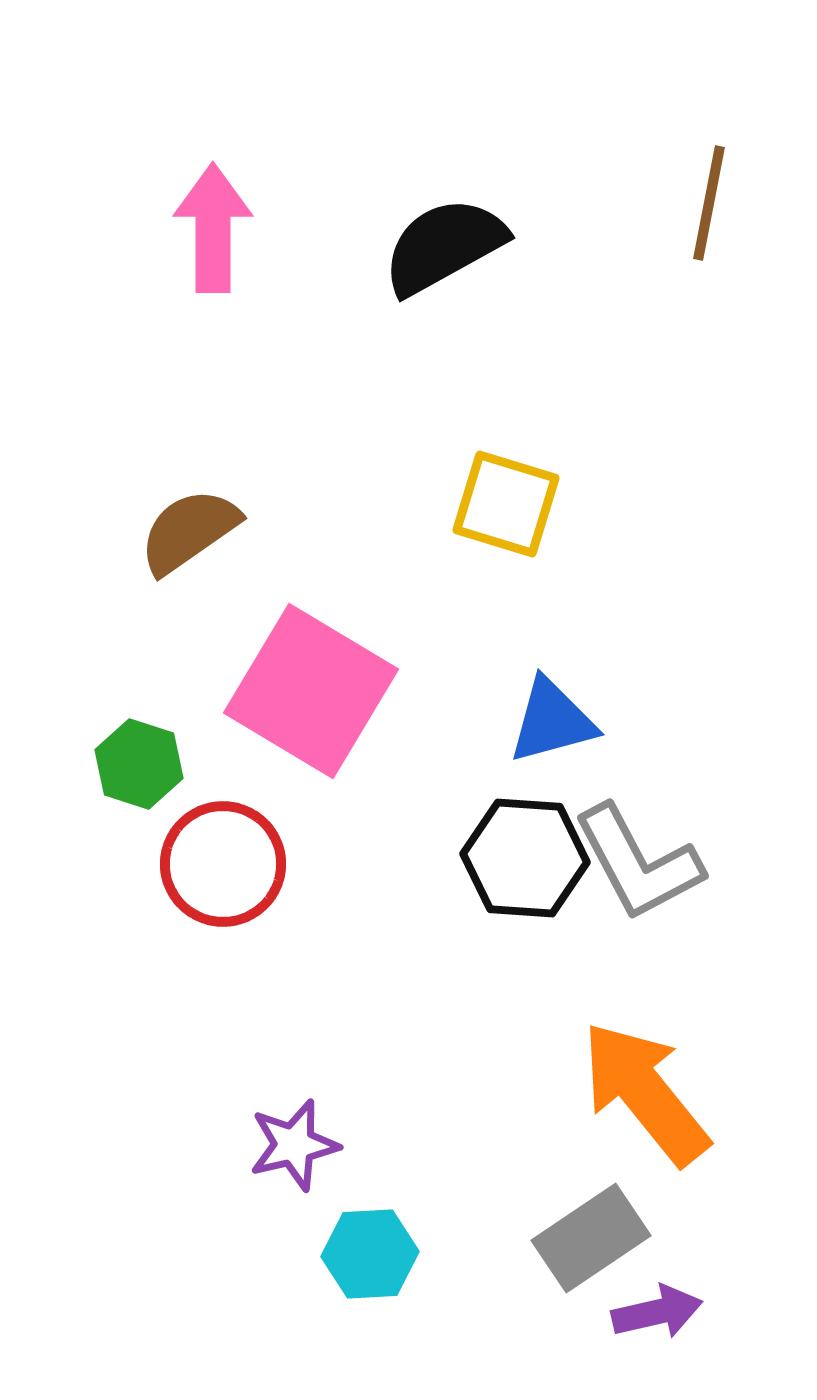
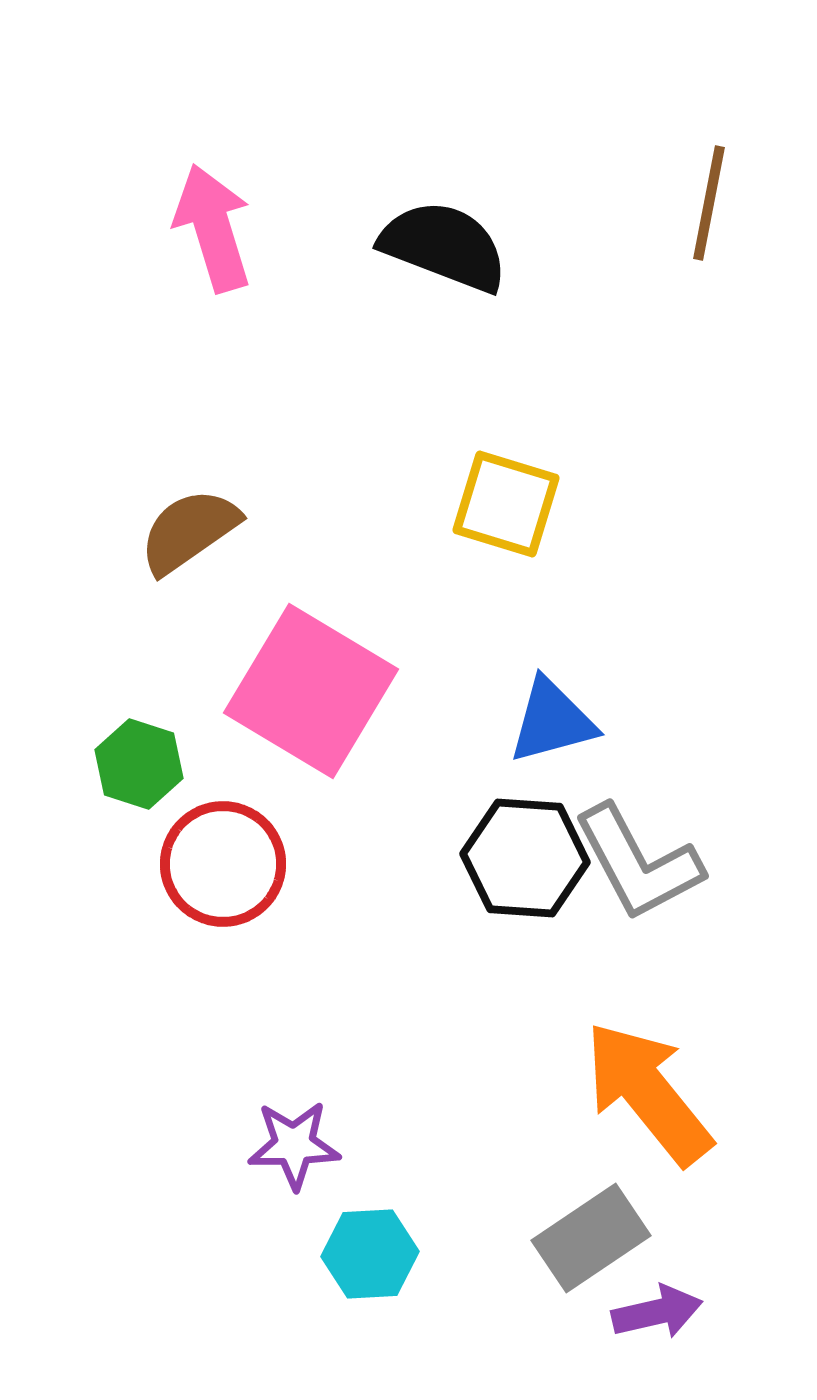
pink arrow: rotated 17 degrees counterclockwise
black semicircle: rotated 50 degrees clockwise
orange arrow: moved 3 px right
purple star: rotated 12 degrees clockwise
